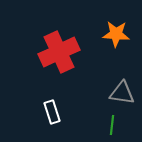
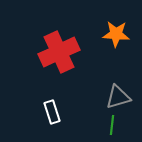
gray triangle: moved 4 px left, 4 px down; rotated 24 degrees counterclockwise
